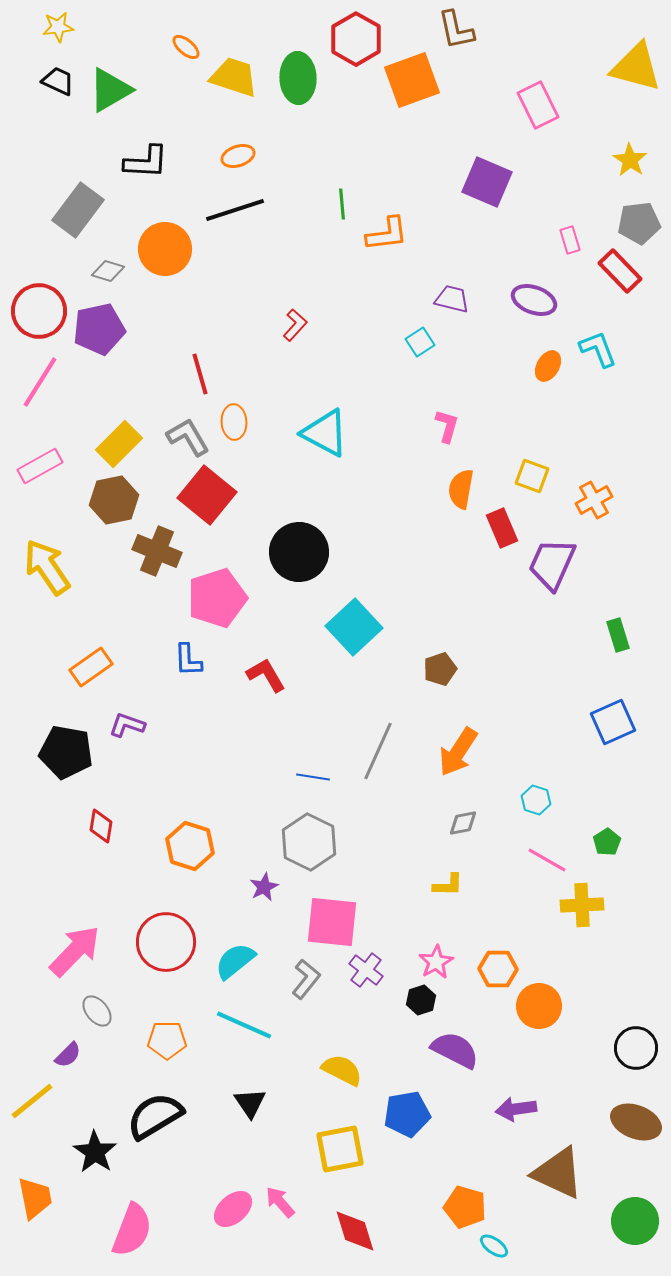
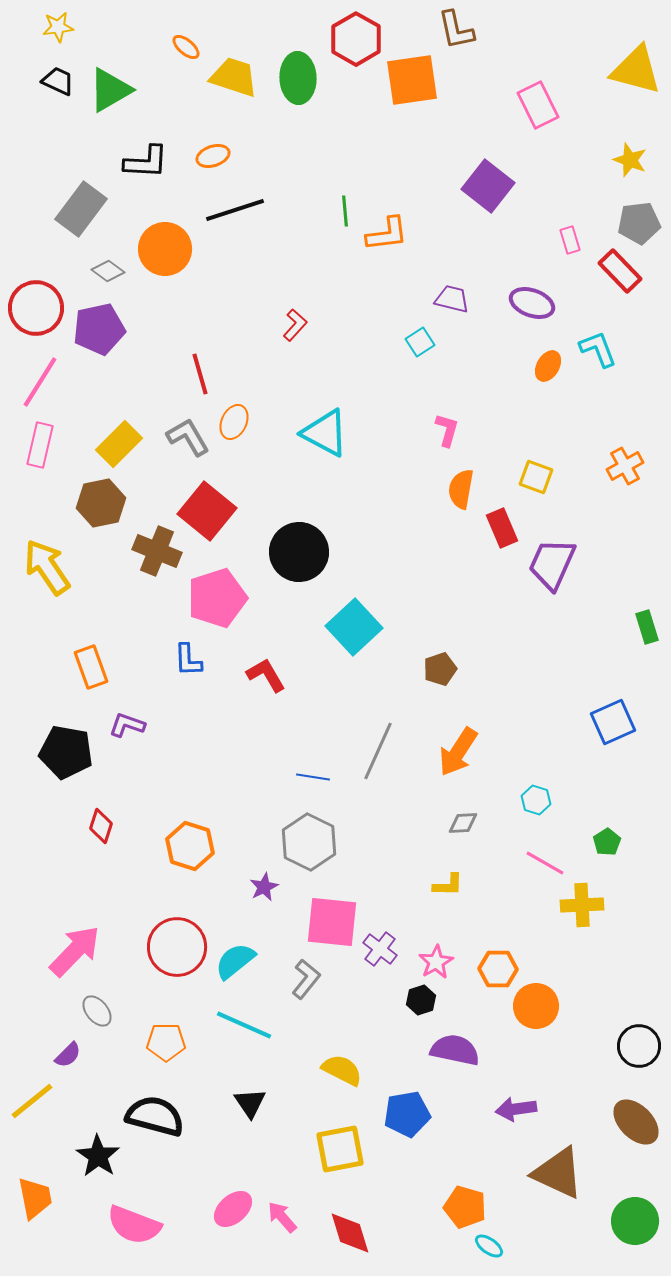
yellow triangle at (636, 67): moved 3 px down
orange square at (412, 80): rotated 12 degrees clockwise
orange ellipse at (238, 156): moved 25 px left
yellow star at (630, 160): rotated 12 degrees counterclockwise
purple square at (487, 182): moved 1 px right, 4 px down; rotated 15 degrees clockwise
green line at (342, 204): moved 3 px right, 7 px down
gray rectangle at (78, 210): moved 3 px right, 1 px up
gray diamond at (108, 271): rotated 20 degrees clockwise
purple ellipse at (534, 300): moved 2 px left, 3 px down
red circle at (39, 311): moved 3 px left, 3 px up
orange ellipse at (234, 422): rotated 28 degrees clockwise
pink L-shape at (447, 426): moved 4 px down
pink rectangle at (40, 466): moved 21 px up; rotated 48 degrees counterclockwise
yellow square at (532, 476): moved 4 px right, 1 px down
red square at (207, 495): moved 16 px down
brown hexagon at (114, 500): moved 13 px left, 3 px down
orange cross at (594, 500): moved 31 px right, 34 px up
green rectangle at (618, 635): moved 29 px right, 8 px up
orange rectangle at (91, 667): rotated 75 degrees counterclockwise
gray diamond at (463, 823): rotated 8 degrees clockwise
red diamond at (101, 826): rotated 8 degrees clockwise
pink line at (547, 860): moved 2 px left, 3 px down
red circle at (166, 942): moved 11 px right, 5 px down
purple cross at (366, 970): moved 14 px right, 21 px up
orange circle at (539, 1006): moved 3 px left
orange pentagon at (167, 1040): moved 1 px left, 2 px down
black circle at (636, 1048): moved 3 px right, 2 px up
purple semicircle at (455, 1050): rotated 15 degrees counterclockwise
black semicircle at (155, 1116): rotated 46 degrees clockwise
brown ellipse at (636, 1122): rotated 24 degrees clockwise
black star at (95, 1152): moved 3 px right, 4 px down
pink arrow at (280, 1202): moved 2 px right, 15 px down
pink semicircle at (132, 1230): moved 2 px right, 5 px up; rotated 90 degrees clockwise
red diamond at (355, 1231): moved 5 px left, 2 px down
cyan ellipse at (494, 1246): moved 5 px left
